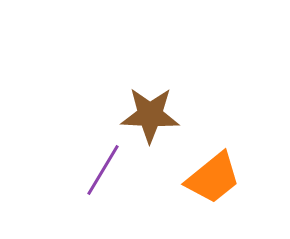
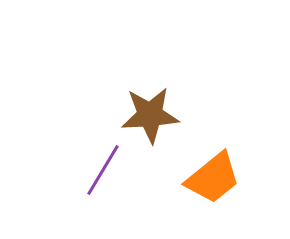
brown star: rotated 6 degrees counterclockwise
